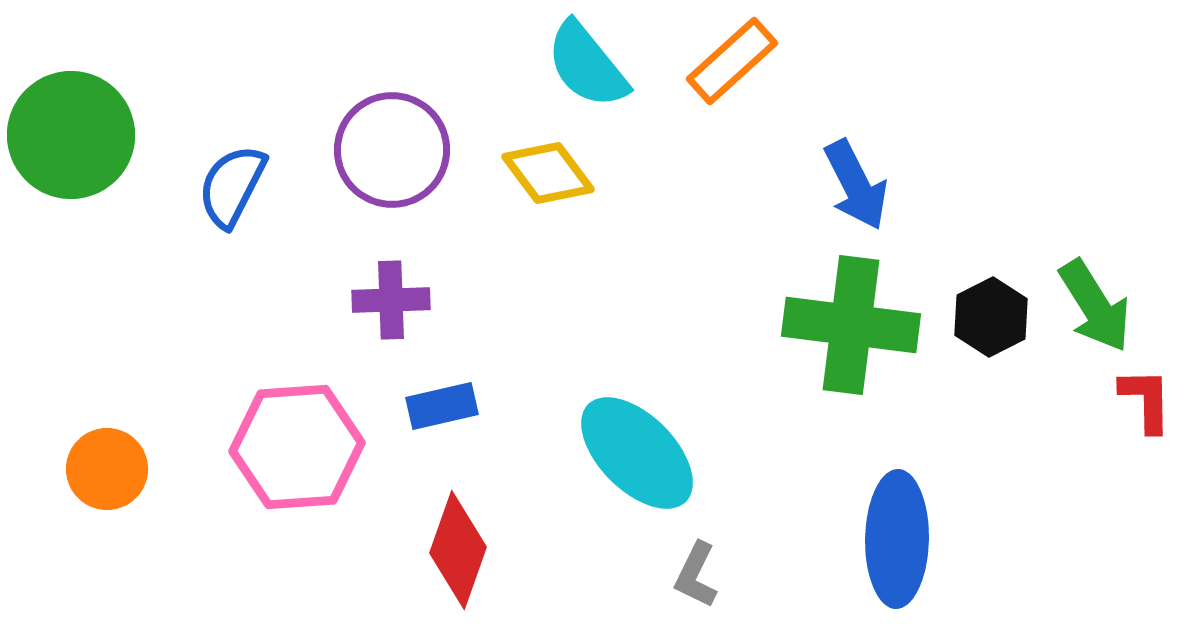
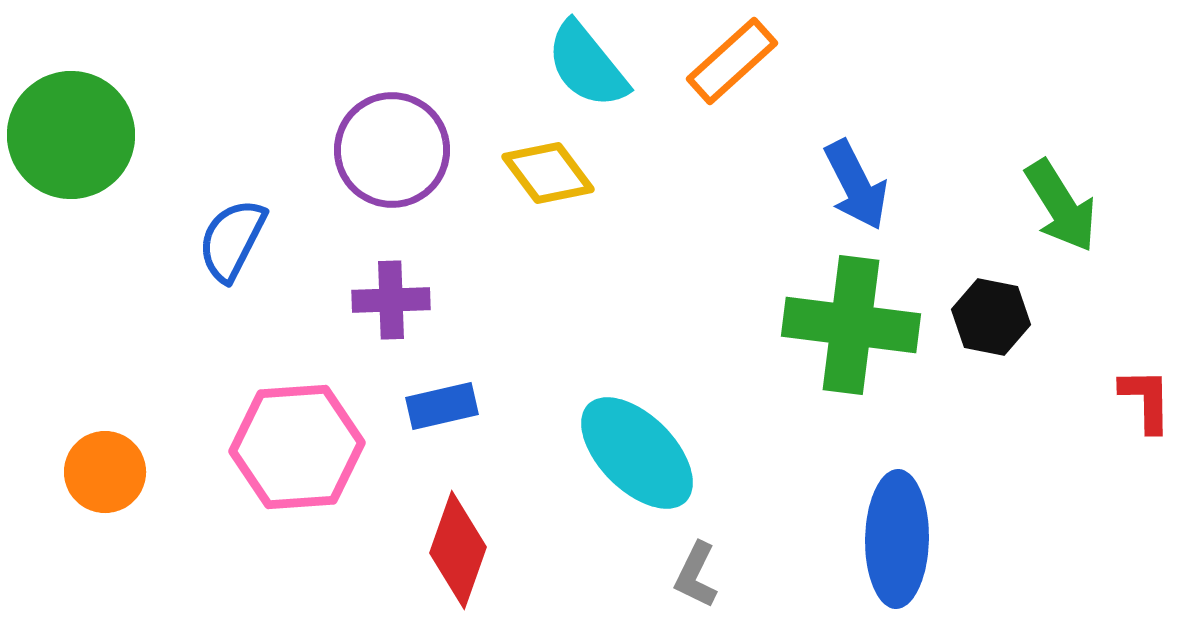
blue semicircle: moved 54 px down
green arrow: moved 34 px left, 100 px up
black hexagon: rotated 22 degrees counterclockwise
orange circle: moved 2 px left, 3 px down
